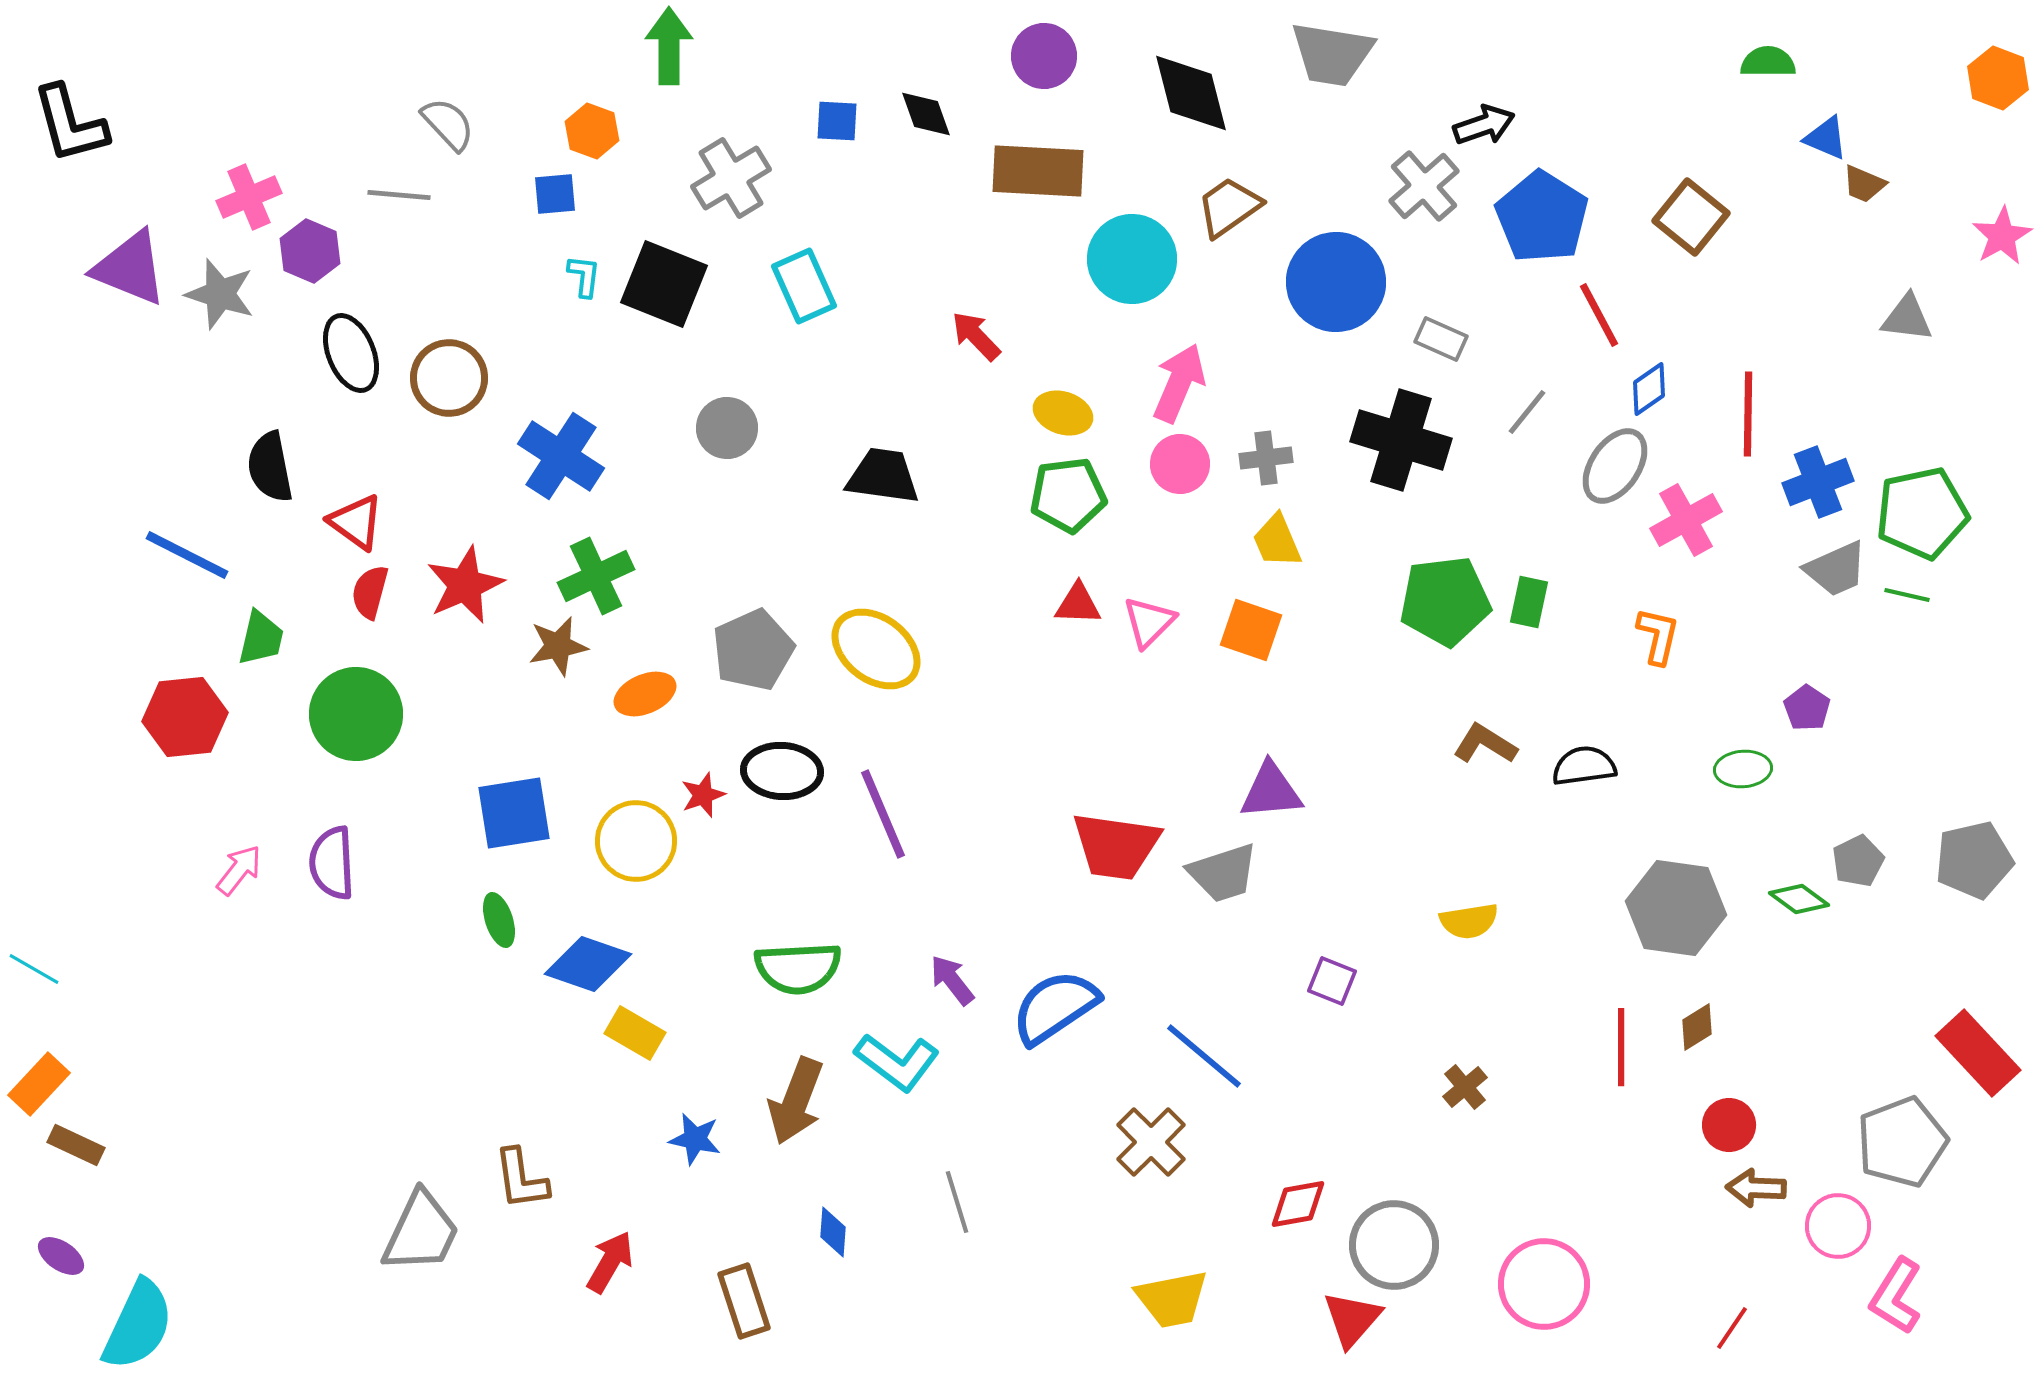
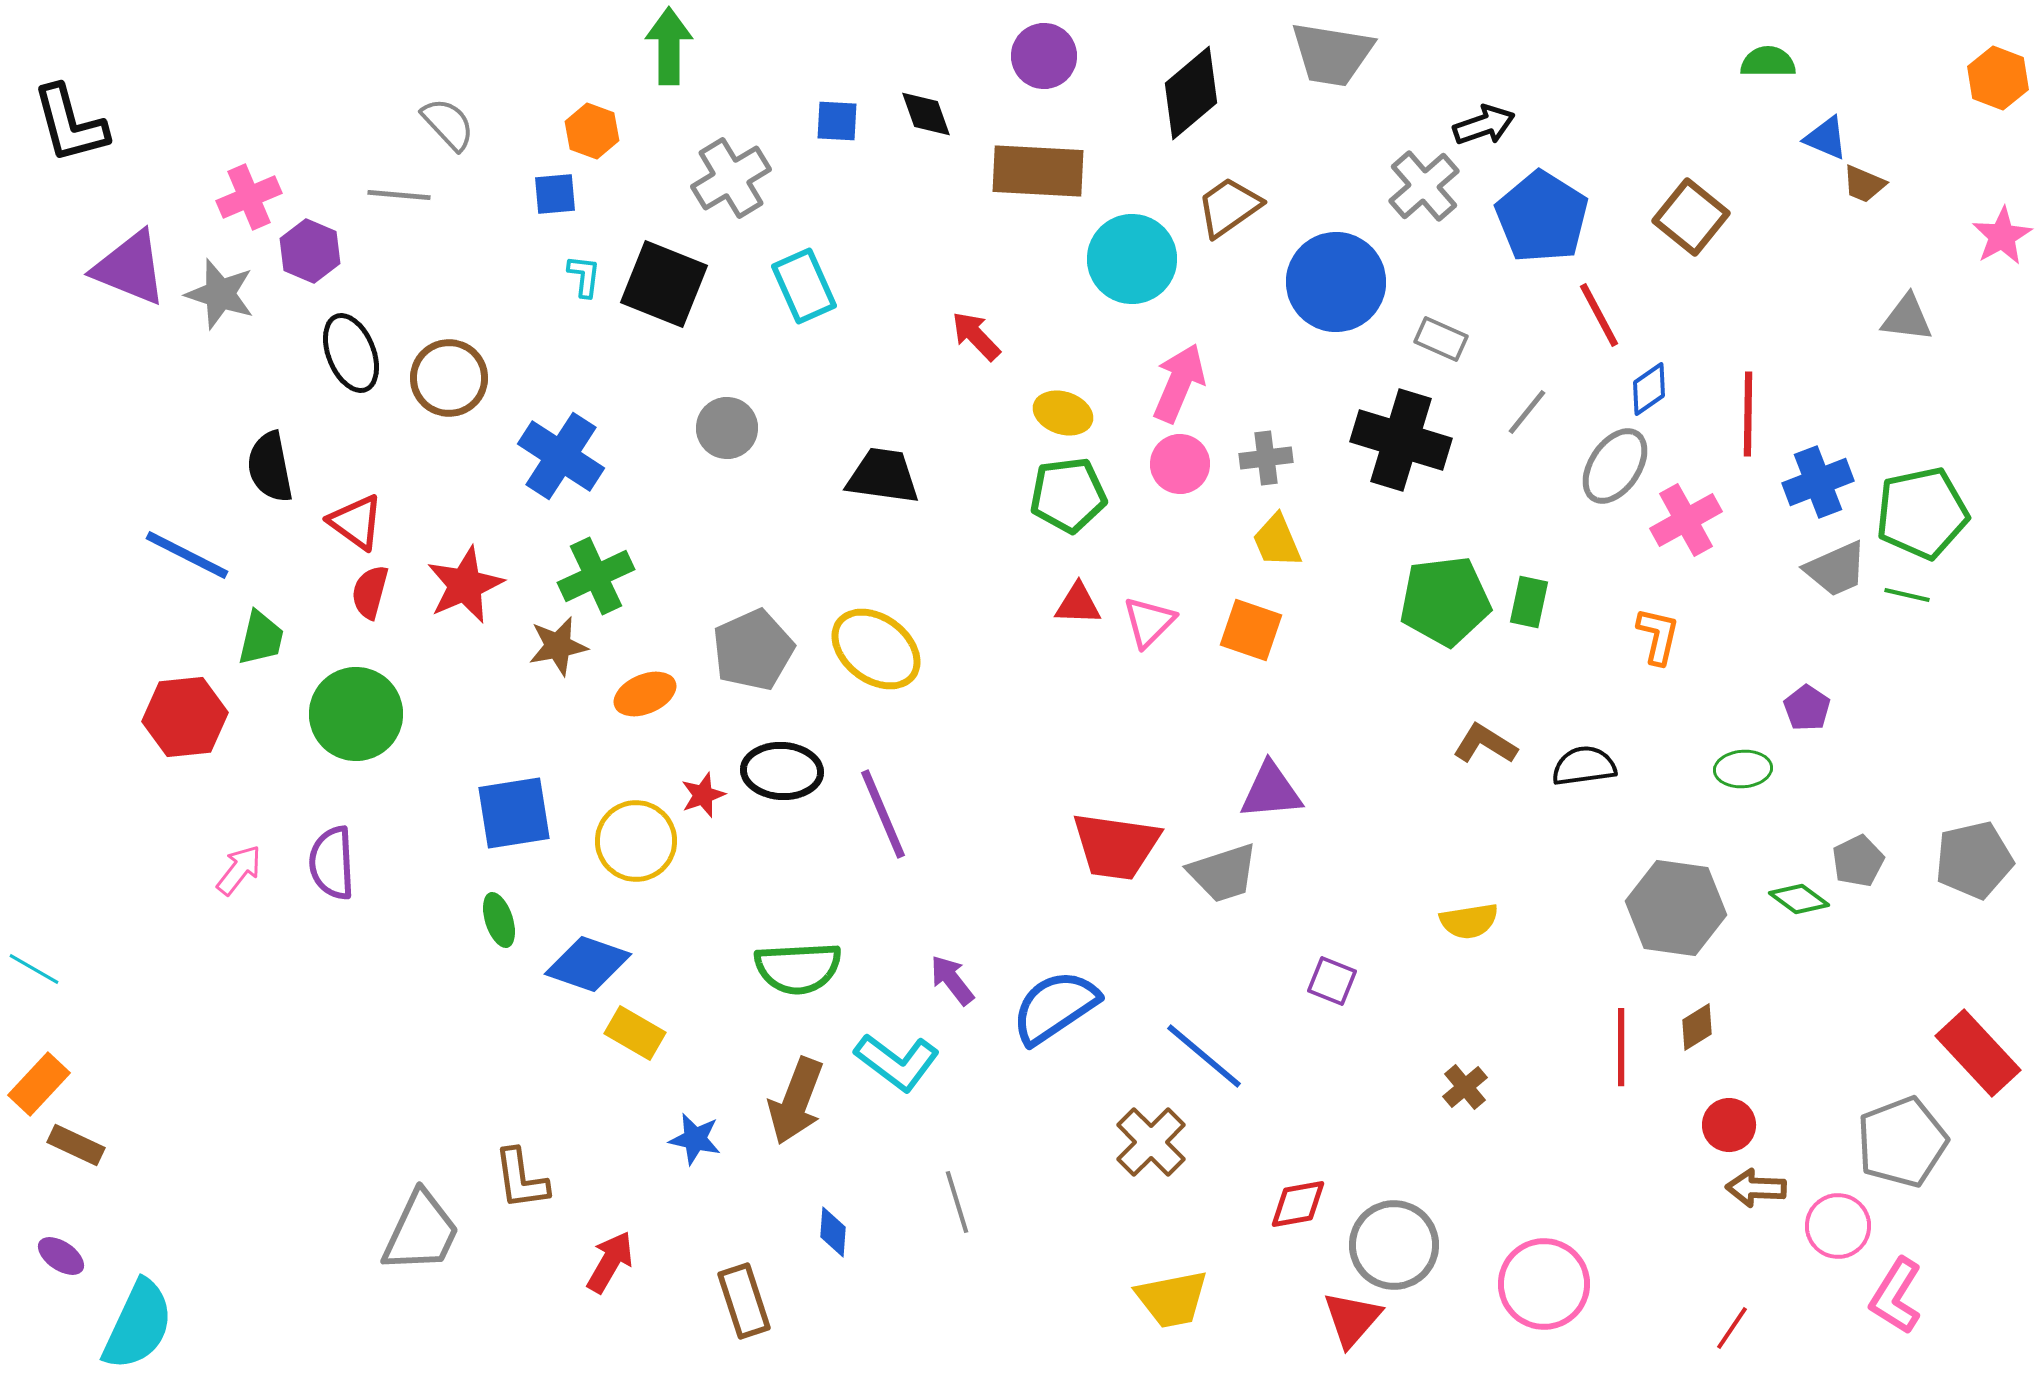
black diamond at (1191, 93): rotated 64 degrees clockwise
